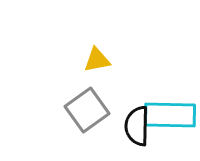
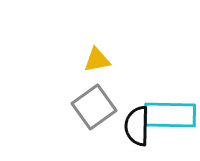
gray square: moved 7 px right, 3 px up
